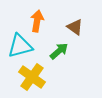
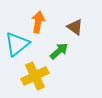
orange arrow: moved 1 px right, 1 px down
cyan triangle: moved 3 px left, 2 px up; rotated 24 degrees counterclockwise
yellow cross: moved 3 px right, 1 px up; rotated 28 degrees clockwise
